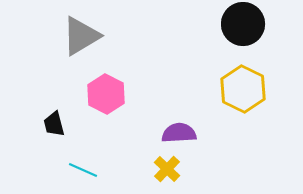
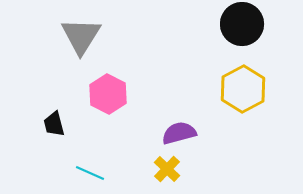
black circle: moved 1 px left
gray triangle: rotated 27 degrees counterclockwise
yellow hexagon: rotated 6 degrees clockwise
pink hexagon: moved 2 px right
purple semicircle: rotated 12 degrees counterclockwise
cyan line: moved 7 px right, 3 px down
